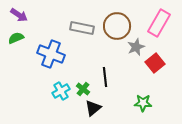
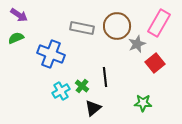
gray star: moved 1 px right, 3 px up
green cross: moved 1 px left, 3 px up
